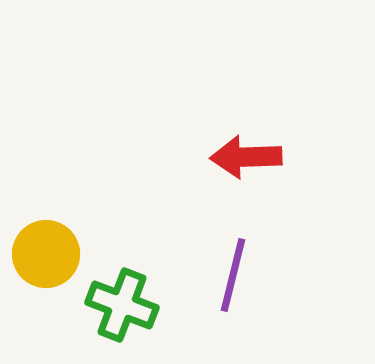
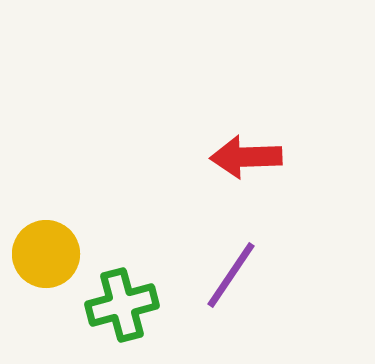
purple line: moved 2 px left; rotated 20 degrees clockwise
green cross: rotated 36 degrees counterclockwise
